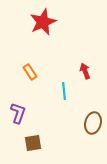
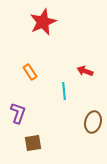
red arrow: rotated 49 degrees counterclockwise
brown ellipse: moved 1 px up
